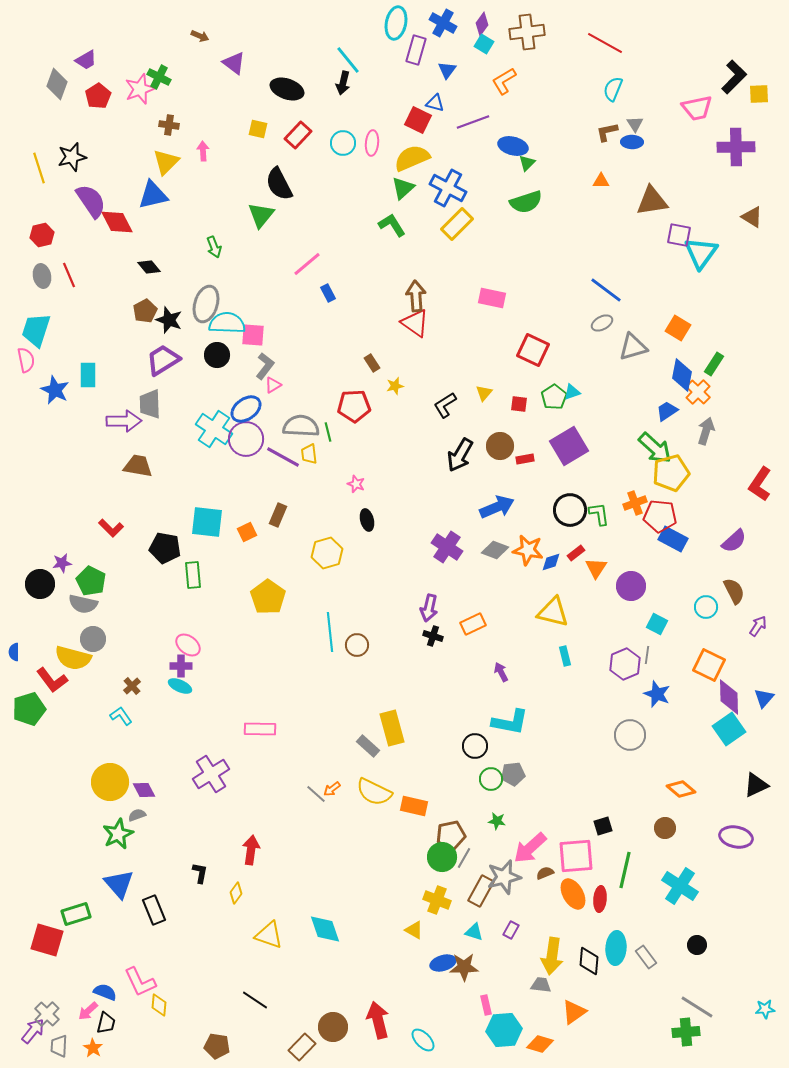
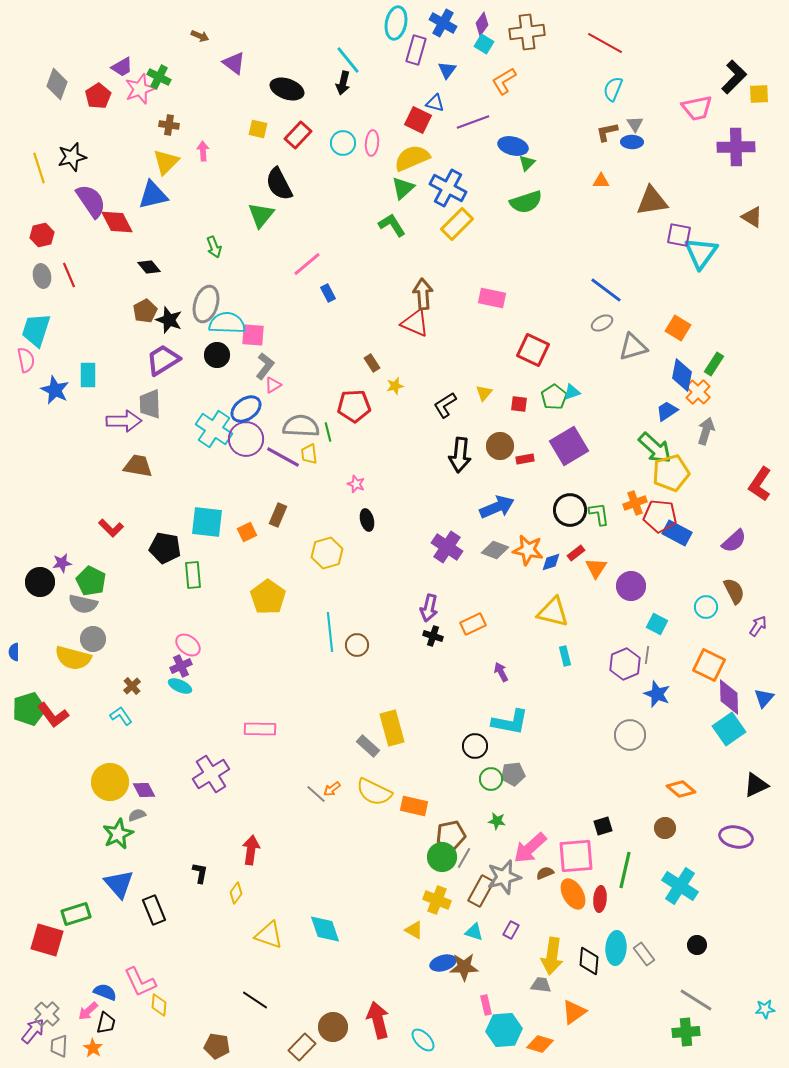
purple trapezoid at (86, 60): moved 36 px right, 7 px down
brown arrow at (416, 296): moved 7 px right, 2 px up
red triangle at (415, 323): rotated 12 degrees counterclockwise
black arrow at (460, 455): rotated 24 degrees counterclockwise
blue rectangle at (673, 539): moved 4 px right, 6 px up
black circle at (40, 584): moved 2 px up
purple cross at (181, 666): rotated 25 degrees counterclockwise
red L-shape at (52, 680): moved 1 px right, 35 px down
gray rectangle at (646, 957): moved 2 px left, 3 px up
gray line at (697, 1007): moved 1 px left, 7 px up
